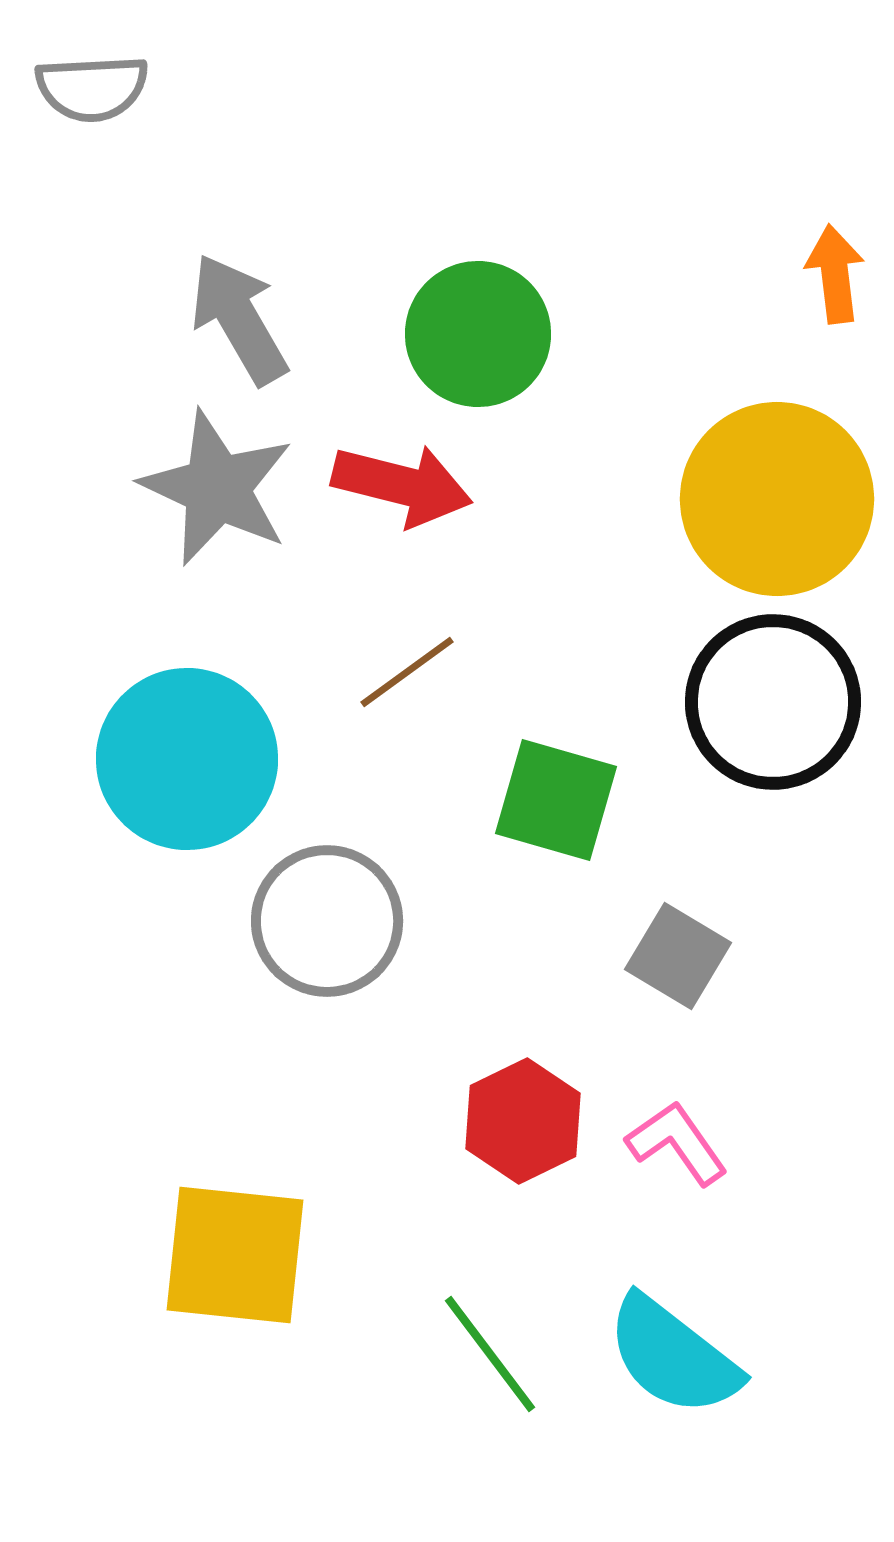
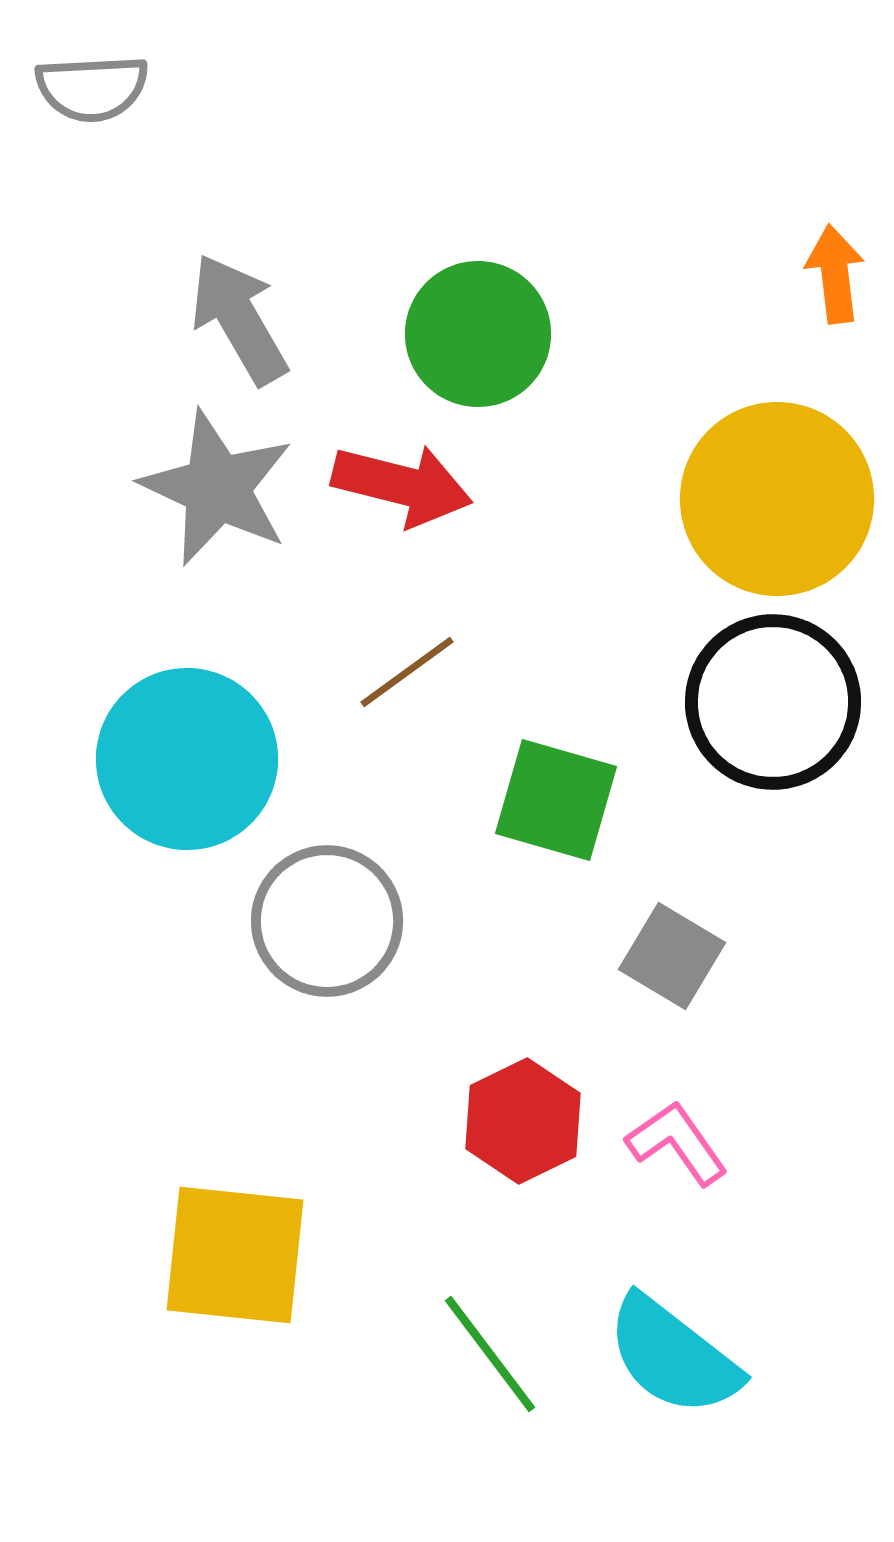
gray square: moved 6 px left
